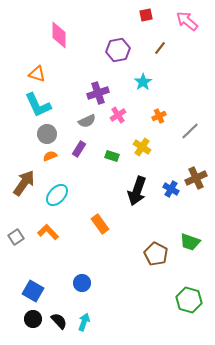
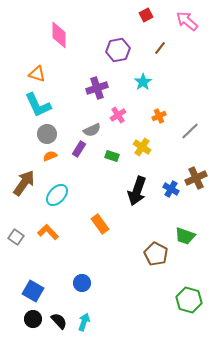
red square: rotated 16 degrees counterclockwise
purple cross: moved 1 px left, 5 px up
gray semicircle: moved 5 px right, 9 px down
gray square: rotated 21 degrees counterclockwise
green trapezoid: moved 5 px left, 6 px up
